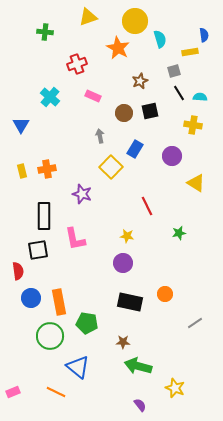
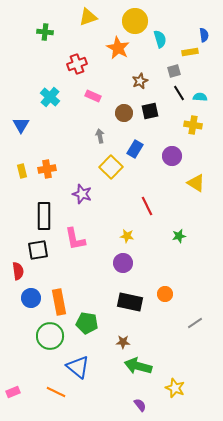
green star at (179, 233): moved 3 px down
